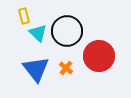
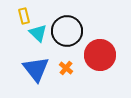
red circle: moved 1 px right, 1 px up
